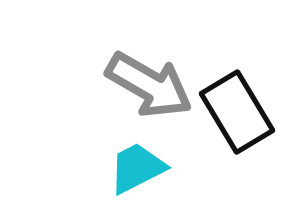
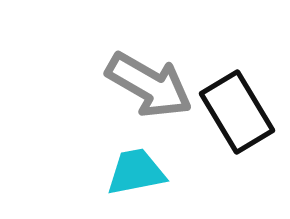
cyan trapezoid: moved 1 px left, 4 px down; rotated 16 degrees clockwise
